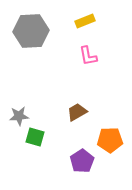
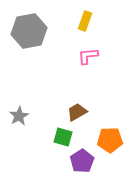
yellow rectangle: rotated 48 degrees counterclockwise
gray hexagon: moved 2 px left; rotated 8 degrees counterclockwise
pink L-shape: rotated 95 degrees clockwise
gray star: rotated 24 degrees counterclockwise
green square: moved 28 px right
